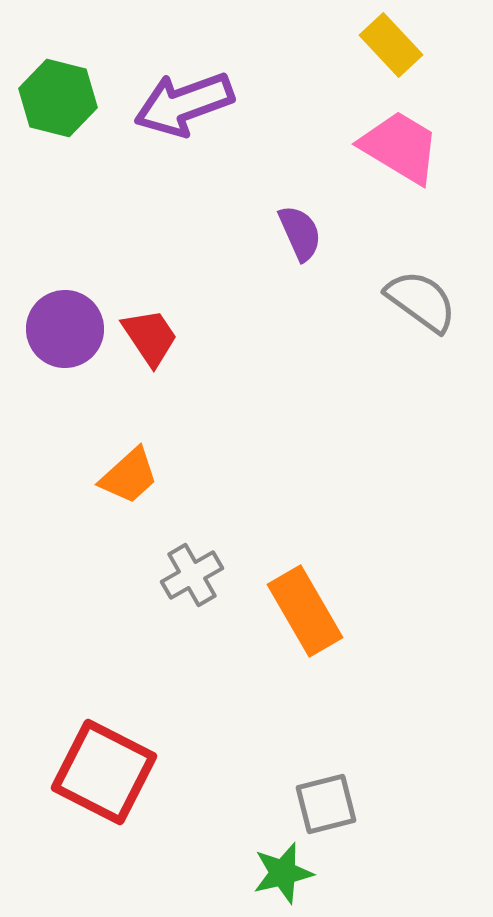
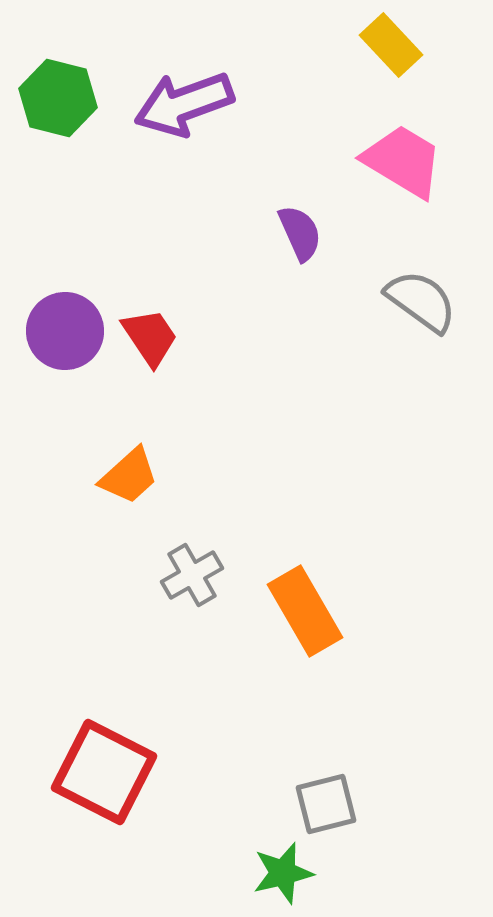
pink trapezoid: moved 3 px right, 14 px down
purple circle: moved 2 px down
